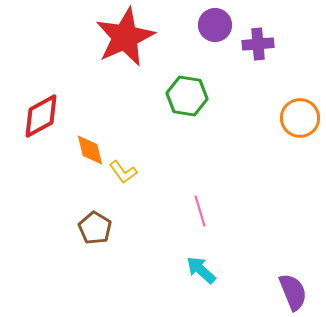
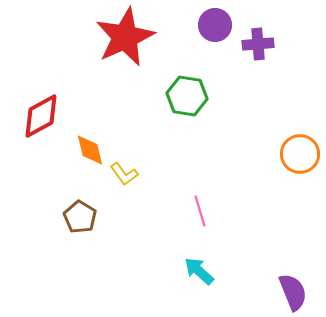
orange circle: moved 36 px down
yellow L-shape: moved 1 px right, 2 px down
brown pentagon: moved 15 px left, 11 px up
cyan arrow: moved 2 px left, 1 px down
